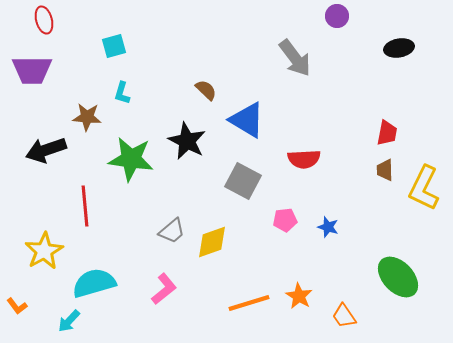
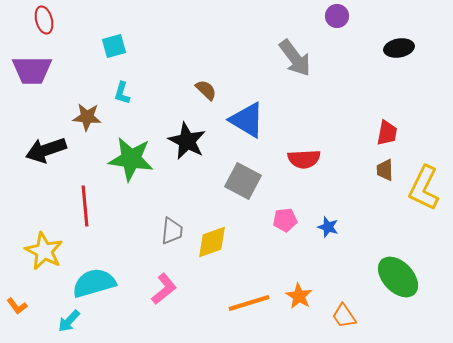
gray trapezoid: rotated 44 degrees counterclockwise
yellow star: rotated 15 degrees counterclockwise
